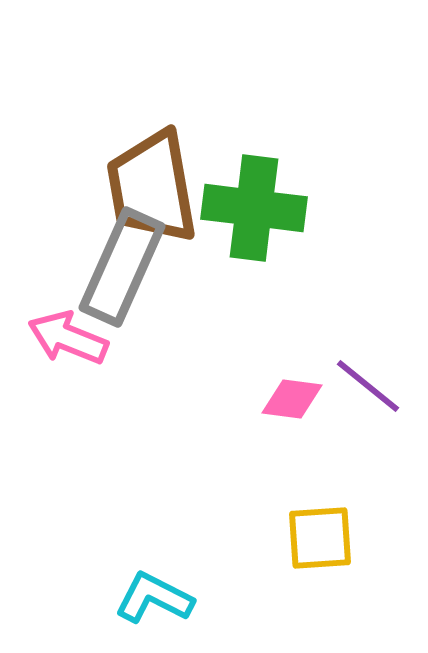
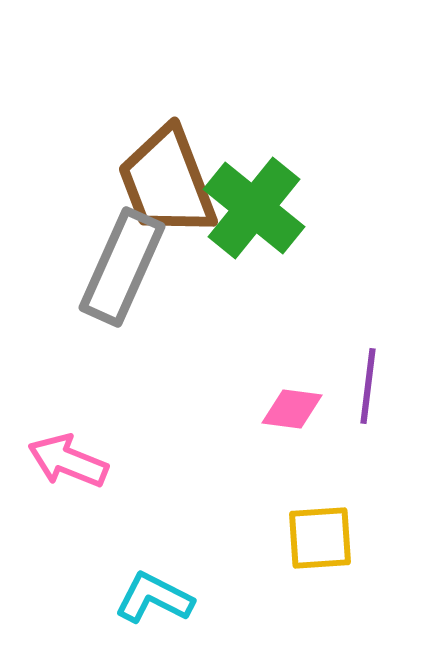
brown trapezoid: moved 15 px right, 5 px up; rotated 11 degrees counterclockwise
green cross: rotated 32 degrees clockwise
pink arrow: moved 123 px down
purple line: rotated 58 degrees clockwise
pink diamond: moved 10 px down
